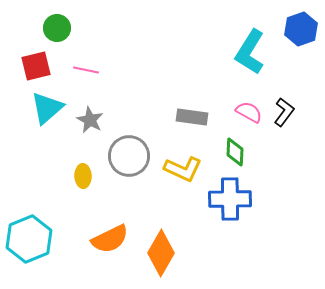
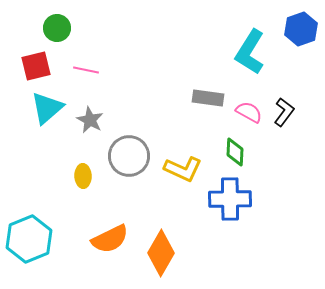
gray rectangle: moved 16 px right, 19 px up
